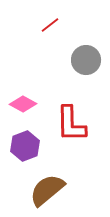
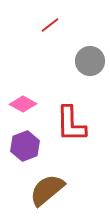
gray circle: moved 4 px right, 1 px down
